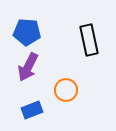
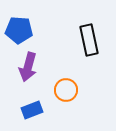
blue pentagon: moved 8 px left, 2 px up
purple arrow: rotated 12 degrees counterclockwise
